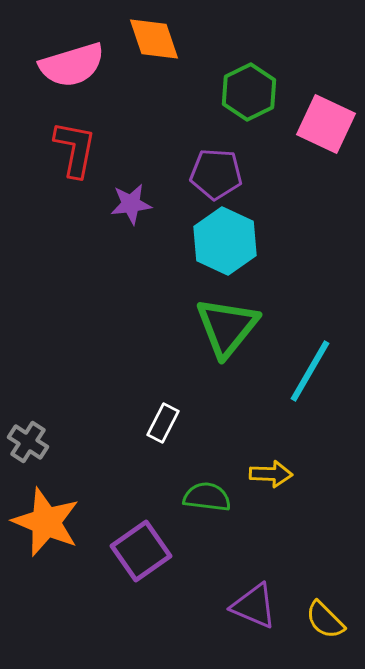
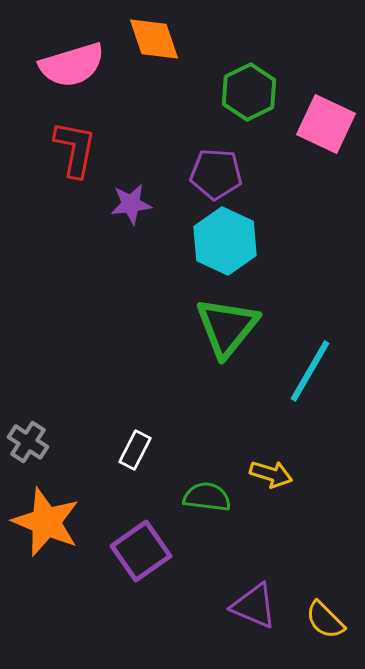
white rectangle: moved 28 px left, 27 px down
yellow arrow: rotated 15 degrees clockwise
